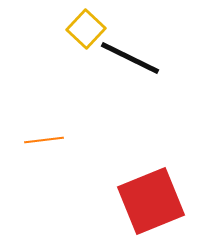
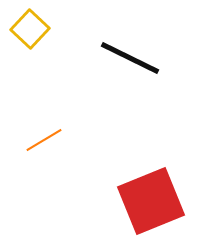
yellow square: moved 56 px left
orange line: rotated 24 degrees counterclockwise
